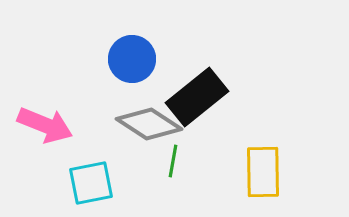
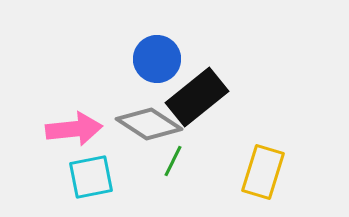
blue circle: moved 25 px right
pink arrow: moved 29 px right, 4 px down; rotated 28 degrees counterclockwise
green line: rotated 16 degrees clockwise
yellow rectangle: rotated 18 degrees clockwise
cyan square: moved 6 px up
